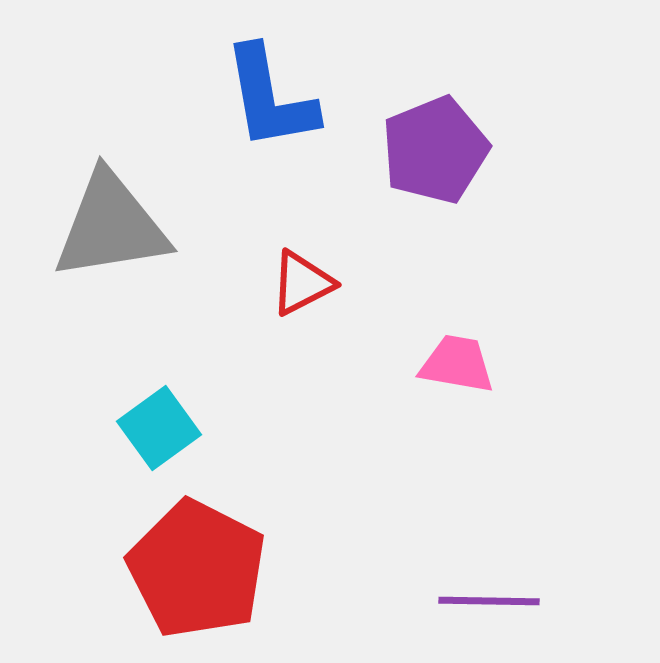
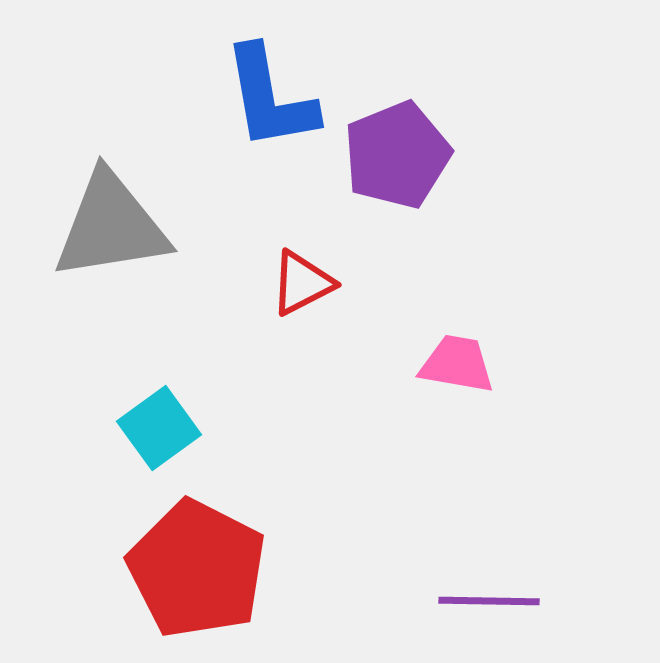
purple pentagon: moved 38 px left, 5 px down
